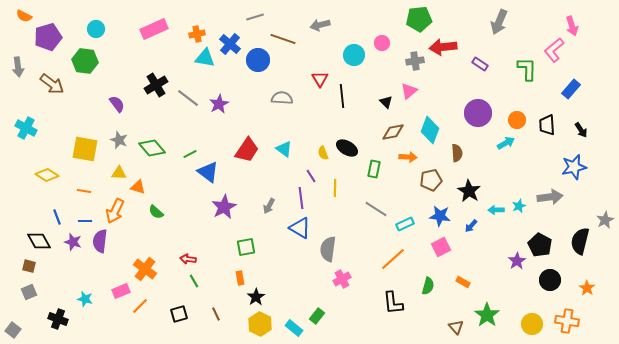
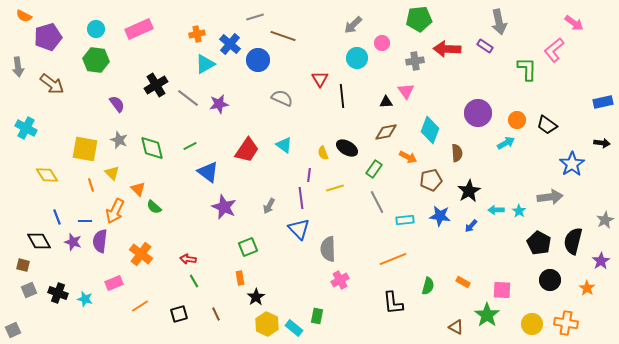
gray arrow at (499, 22): rotated 35 degrees counterclockwise
gray arrow at (320, 25): moved 33 px right; rotated 30 degrees counterclockwise
pink arrow at (572, 26): moved 2 px right, 3 px up; rotated 36 degrees counterclockwise
pink rectangle at (154, 29): moved 15 px left
brown line at (283, 39): moved 3 px up
red arrow at (443, 47): moved 4 px right, 2 px down; rotated 8 degrees clockwise
cyan circle at (354, 55): moved 3 px right, 3 px down
cyan triangle at (205, 58): moved 6 px down; rotated 40 degrees counterclockwise
green hexagon at (85, 61): moved 11 px right, 1 px up
purple rectangle at (480, 64): moved 5 px right, 18 px up
blue rectangle at (571, 89): moved 32 px right, 13 px down; rotated 36 degrees clockwise
pink triangle at (409, 91): moved 3 px left; rotated 24 degrees counterclockwise
gray semicircle at (282, 98): rotated 20 degrees clockwise
black triangle at (386, 102): rotated 48 degrees counterclockwise
purple star at (219, 104): rotated 18 degrees clockwise
black trapezoid at (547, 125): rotated 50 degrees counterclockwise
black arrow at (581, 130): moved 21 px right, 13 px down; rotated 49 degrees counterclockwise
brown diamond at (393, 132): moved 7 px left
green diamond at (152, 148): rotated 28 degrees clockwise
cyan triangle at (284, 149): moved 4 px up
green line at (190, 154): moved 8 px up
orange arrow at (408, 157): rotated 24 degrees clockwise
blue star at (574, 167): moved 2 px left, 3 px up; rotated 20 degrees counterclockwise
green rectangle at (374, 169): rotated 24 degrees clockwise
yellow triangle at (119, 173): moved 7 px left; rotated 42 degrees clockwise
yellow diamond at (47, 175): rotated 25 degrees clockwise
purple line at (311, 176): moved 2 px left, 1 px up; rotated 40 degrees clockwise
orange triangle at (138, 187): moved 2 px down; rotated 28 degrees clockwise
yellow line at (335, 188): rotated 72 degrees clockwise
orange line at (84, 191): moved 7 px right, 6 px up; rotated 64 degrees clockwise
black star at (469, 191): rotated 10 degrees clockwise
cyan star at (519, 206): moved 5 px down; rotated 16 degrees counterclockwise
purple star at (224, 207): rotated 20 degrees counterclockwise
gray line at (376, 209): moved 1 px right, 7 px up; rotated 30 degrees clockwise
green semicircle at (156, 212): moved 2 px left, 5 px up
cyan rectangle at (405, 224): moved 4 px up; rotated 18 degrees clockwise
blue triangle at (300, 228): moved 1 px left, 1 px down; rotated 15 degrees clockwise
black semicircle at (580, 241): moved 7 px left
black pentagon at (540, 245): moved 1 px left, 2 px up
green square at (246, 247): moved 2 px right; rotated 12 degrees counterclockwise
pink square at (441, 247): moved 61 px right, 43 px down; rotated 30 degrees clockwise
gray semicircle at (328, 249): rotated 10 degrees counterclockwise
orange line at (393, 259): rotated 20 degrees clockwise
purple star at (517, 261): moved 84 px right
brown square at (29, 266): moved 6 px left, 1 px up
orange cross at (145, 269): moved 4 px left, 15 px up
pink cross at (342, 279): moved 2 px left, 1 px down
pink rectangle at (121, 291): moved 7 px left, 8 px up
gray square at (29, 292): moved 2 px up
orange line at (140, 306): rotated 12 degrees clockwise
green rectangle at (317, 316): rotated 28 degrees counterclockwise
black cross at (58, 319): moved 26 px up
orange cross at (567, 321): moved 1 px left, 2 px down
yellow hexagon at (260, 324): moved 7 px right
brown triangle at (456, 327): rotated 21 degrees counterclockwise
gray square at (13, 330): rotated 28 degrees clockwise
